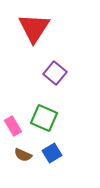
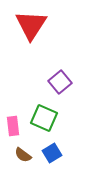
red triangle: moved 3 px left, 3 px up
purple square: moved 5 px right, 9 px down; rotated 10 degrees clockwise
pink rectangle: rotated 24 degrees clockwise
brown semicircle: rotated 12 degrees clockwise
